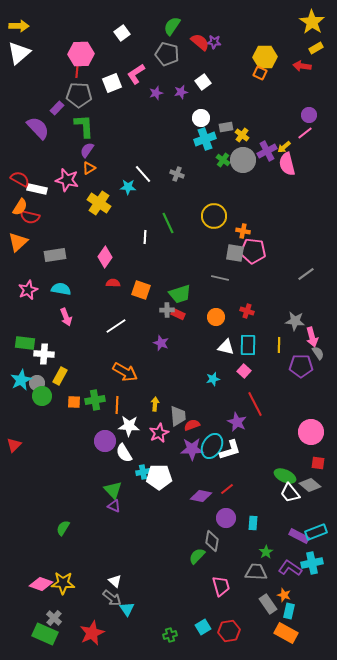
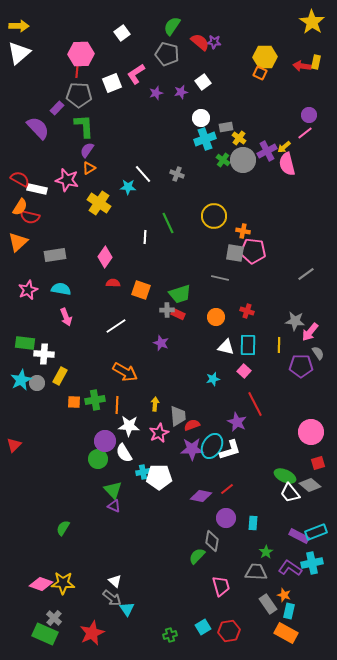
yellow rectangle at (316, 48): moved 14 px down; rotated 48 degrees counterclockwise
yellow cross at (242, 135): moved 3 px left, 3 px down
pink arrow at (312, 337): moved 2 px left, 5 px up; rotated 54 degrees clockwise
green circle at (42, 396): moved 56 px right, 63 px down
red square at (318, 463): rotated 24 degrees counterclockwise
